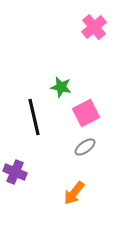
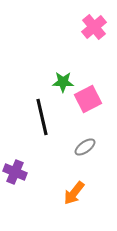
green star: moved 2 px right, 5 px up; rotated 10 degrees counterclockwise
pink square: moved 2 px right, 14 px up
black line: moved 8 px right
